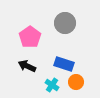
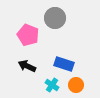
gray circle: moved 10 px left, 5 px up
pink pentagon: moved 2 px left, 2 px up; rotated 15 degrees counterclockwise
orange circle: moved 3 px down
